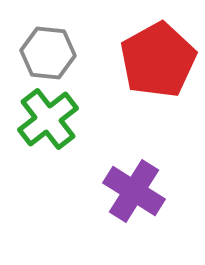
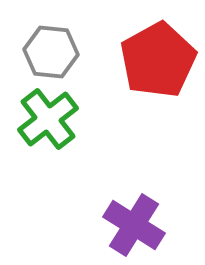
gray hexagon: moved 3 px right, 1 px up
purple cross: moved 34 px down
